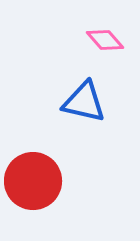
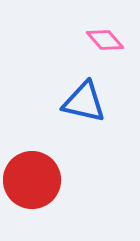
red circle: moved 1 px left, 1 px up
